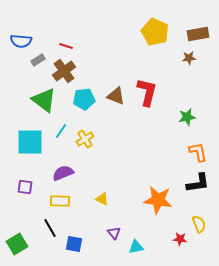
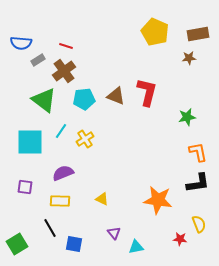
blue semicircle: moved 2 px down
